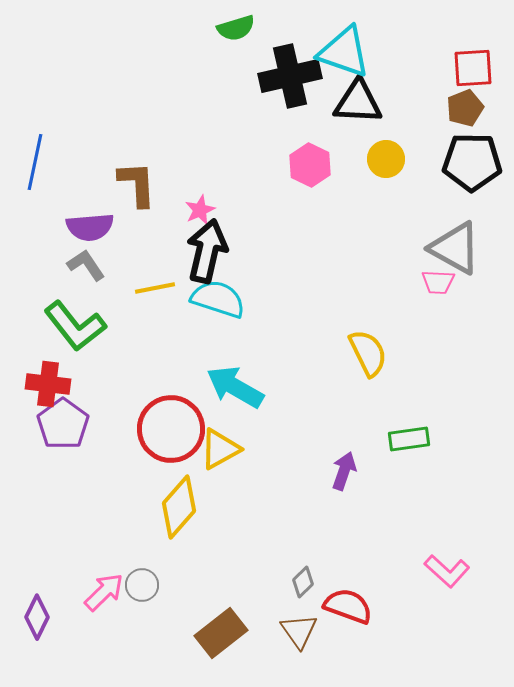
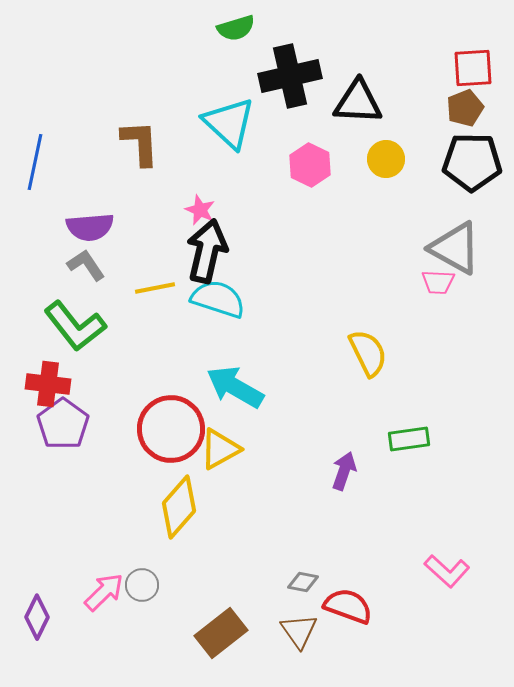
cyan triangle: moved 115 px left, 71 px down; rotated 24 degrees clockwise
brown L-shape: moved 3 px right, 41 px up
pink star: rotated 24 degrees counterclockwise
gray diamond: rotated 56 degrees clockwise
